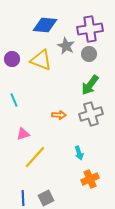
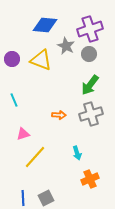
purple cross: rotated 10 degrees counterclockwise
cyan arrow: moved 2 px left
